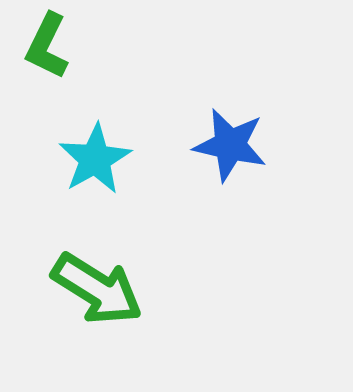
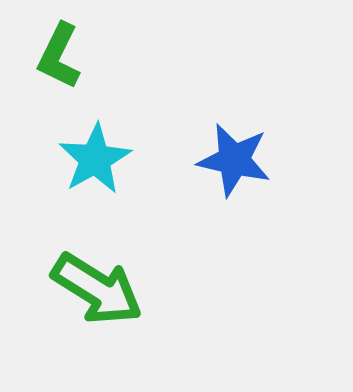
green L-shape: moved 12 px right, 10 px down
blue star: moved 4 px right, 15 px down
